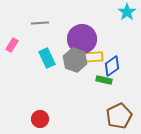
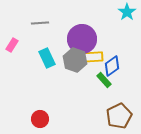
green rectangle: rotated 35 degrees clockwise
